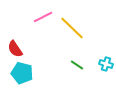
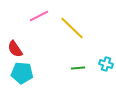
pink line: moved 4 px left, 1 px up
green line: moved 1 px right, 3 px down; rotated 40 degrees counterclockwise
cyan pentagon: rotated 10 degrees counterclockwise
